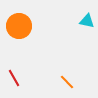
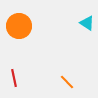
cyan triangle: moved 2 px down; rotated 21 degrees clockwise
red line: rotated 18 degrees clockwise
